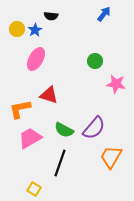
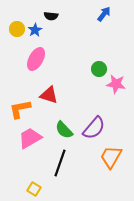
green circle: moved 4 px right, 8 px down
green semicircle: rotated 18 degrees clockwise
